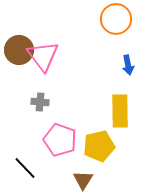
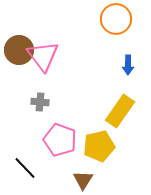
blue arrow: rotated 12 degrees clockwise
yellow rectangle: rotated 36 degrees clockwise
